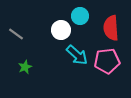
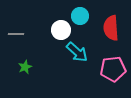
gray line: rotated 35 degrees counterclockwise
cyan arrow: moved 3 px up
pink pentagon: moved 6 px right, 8 px down
